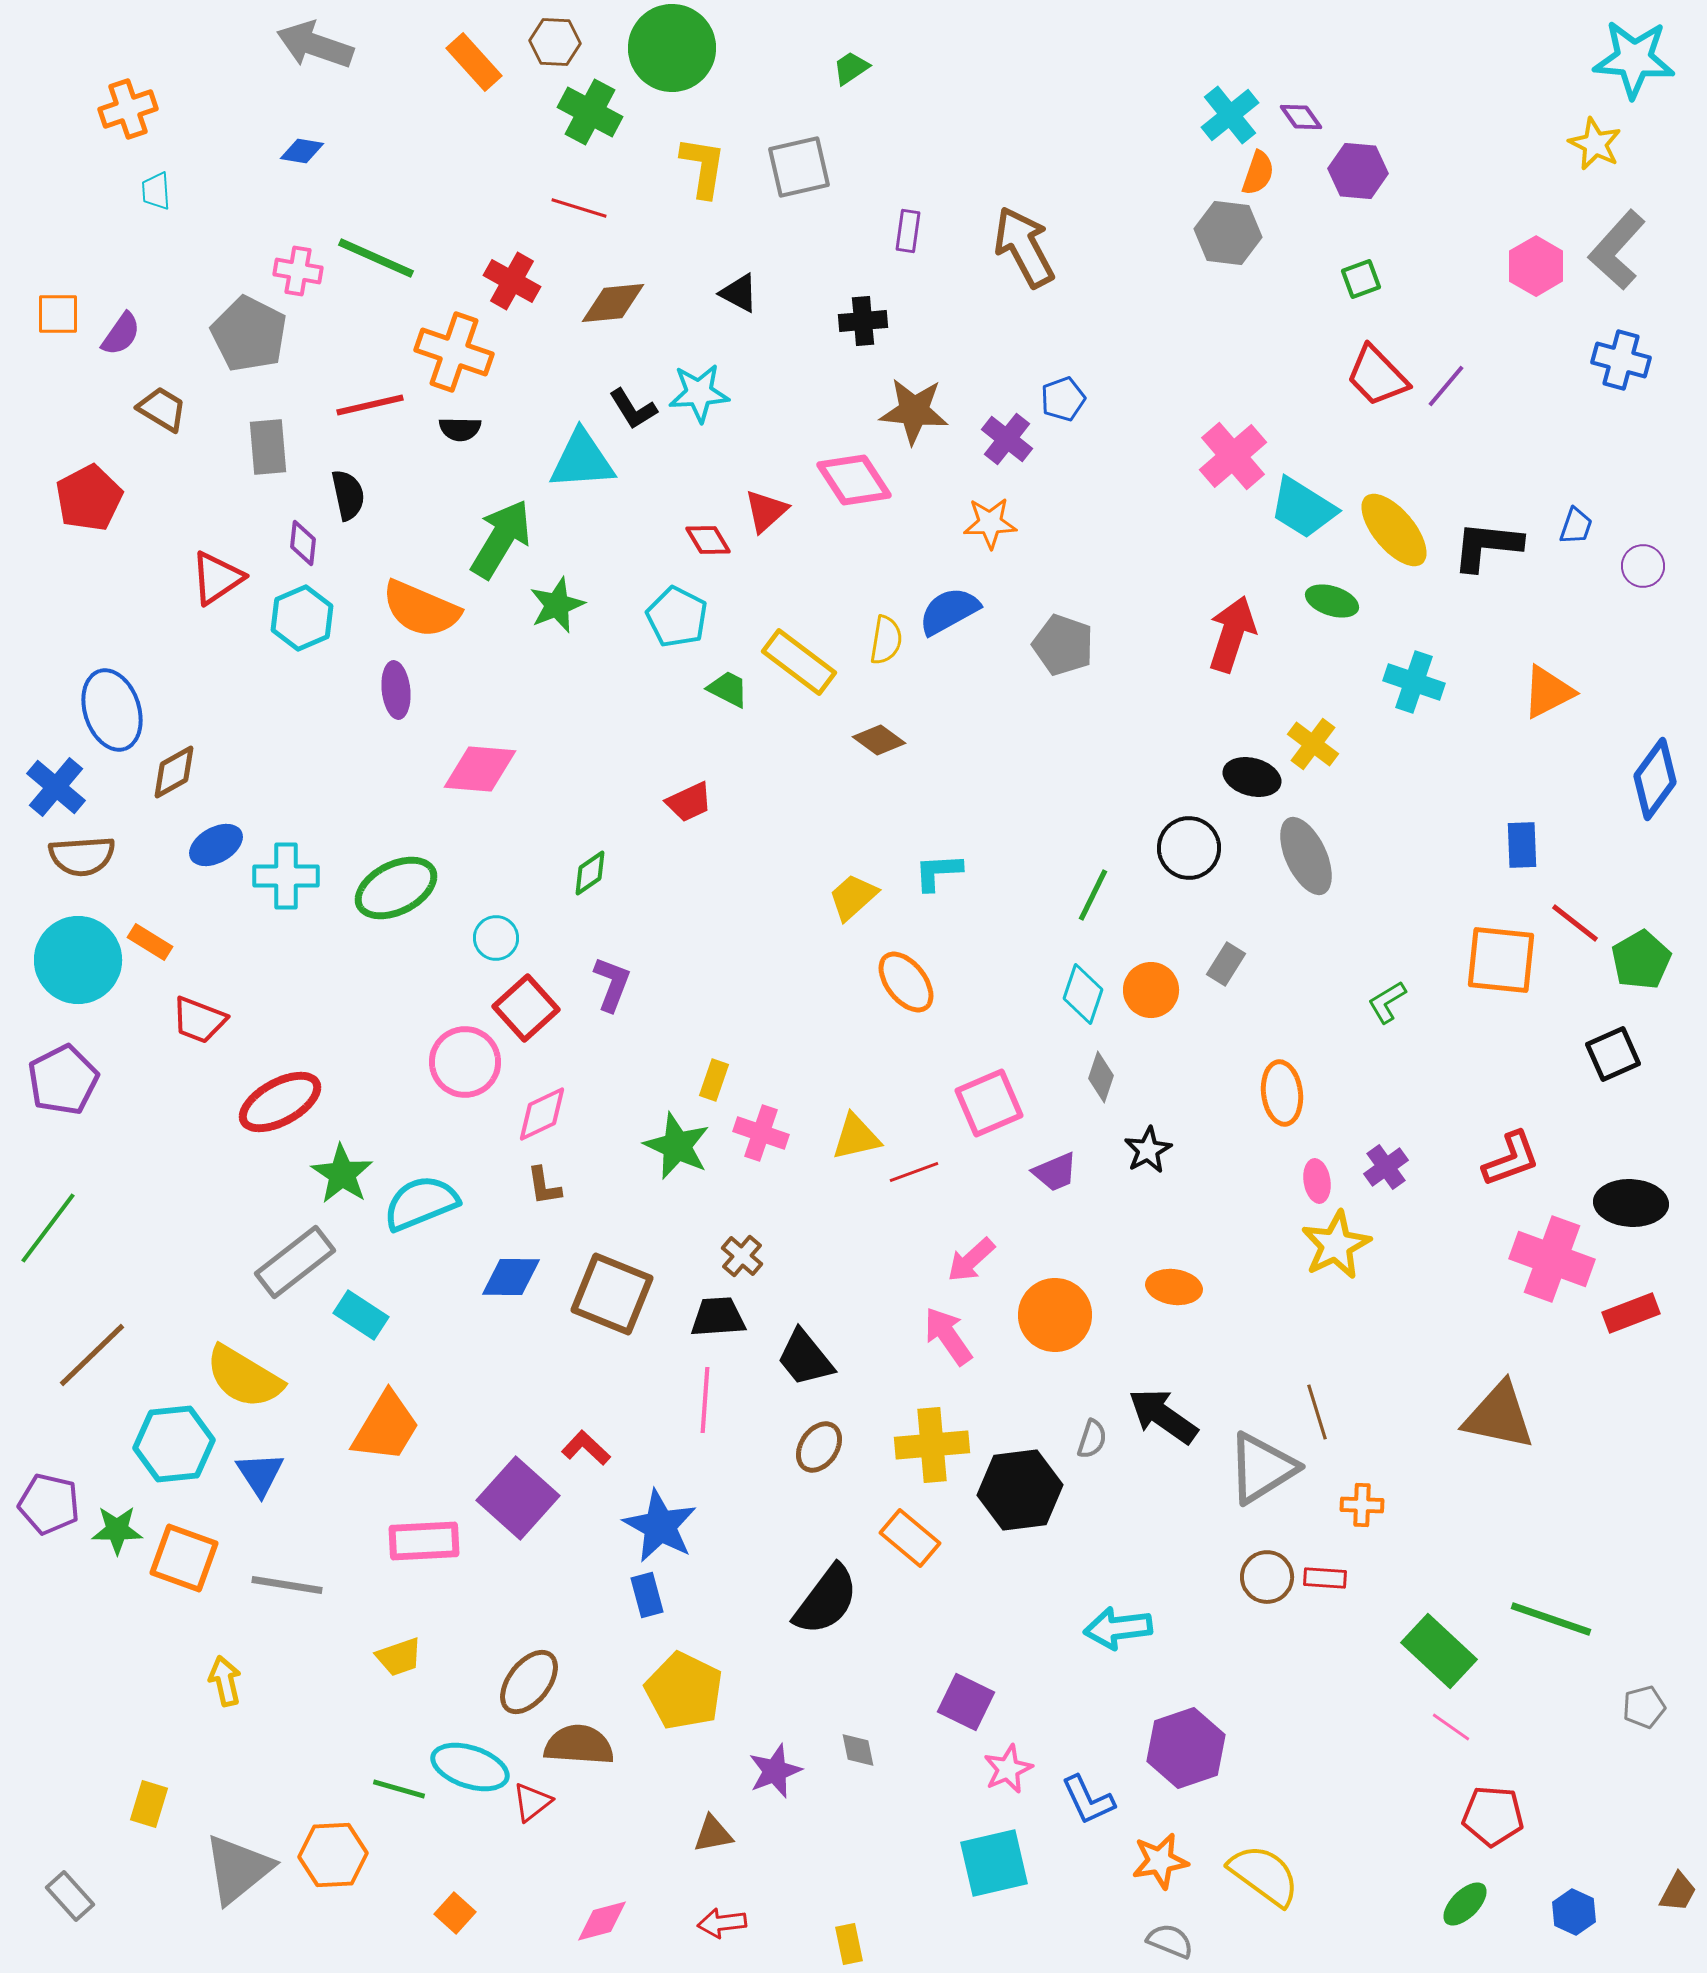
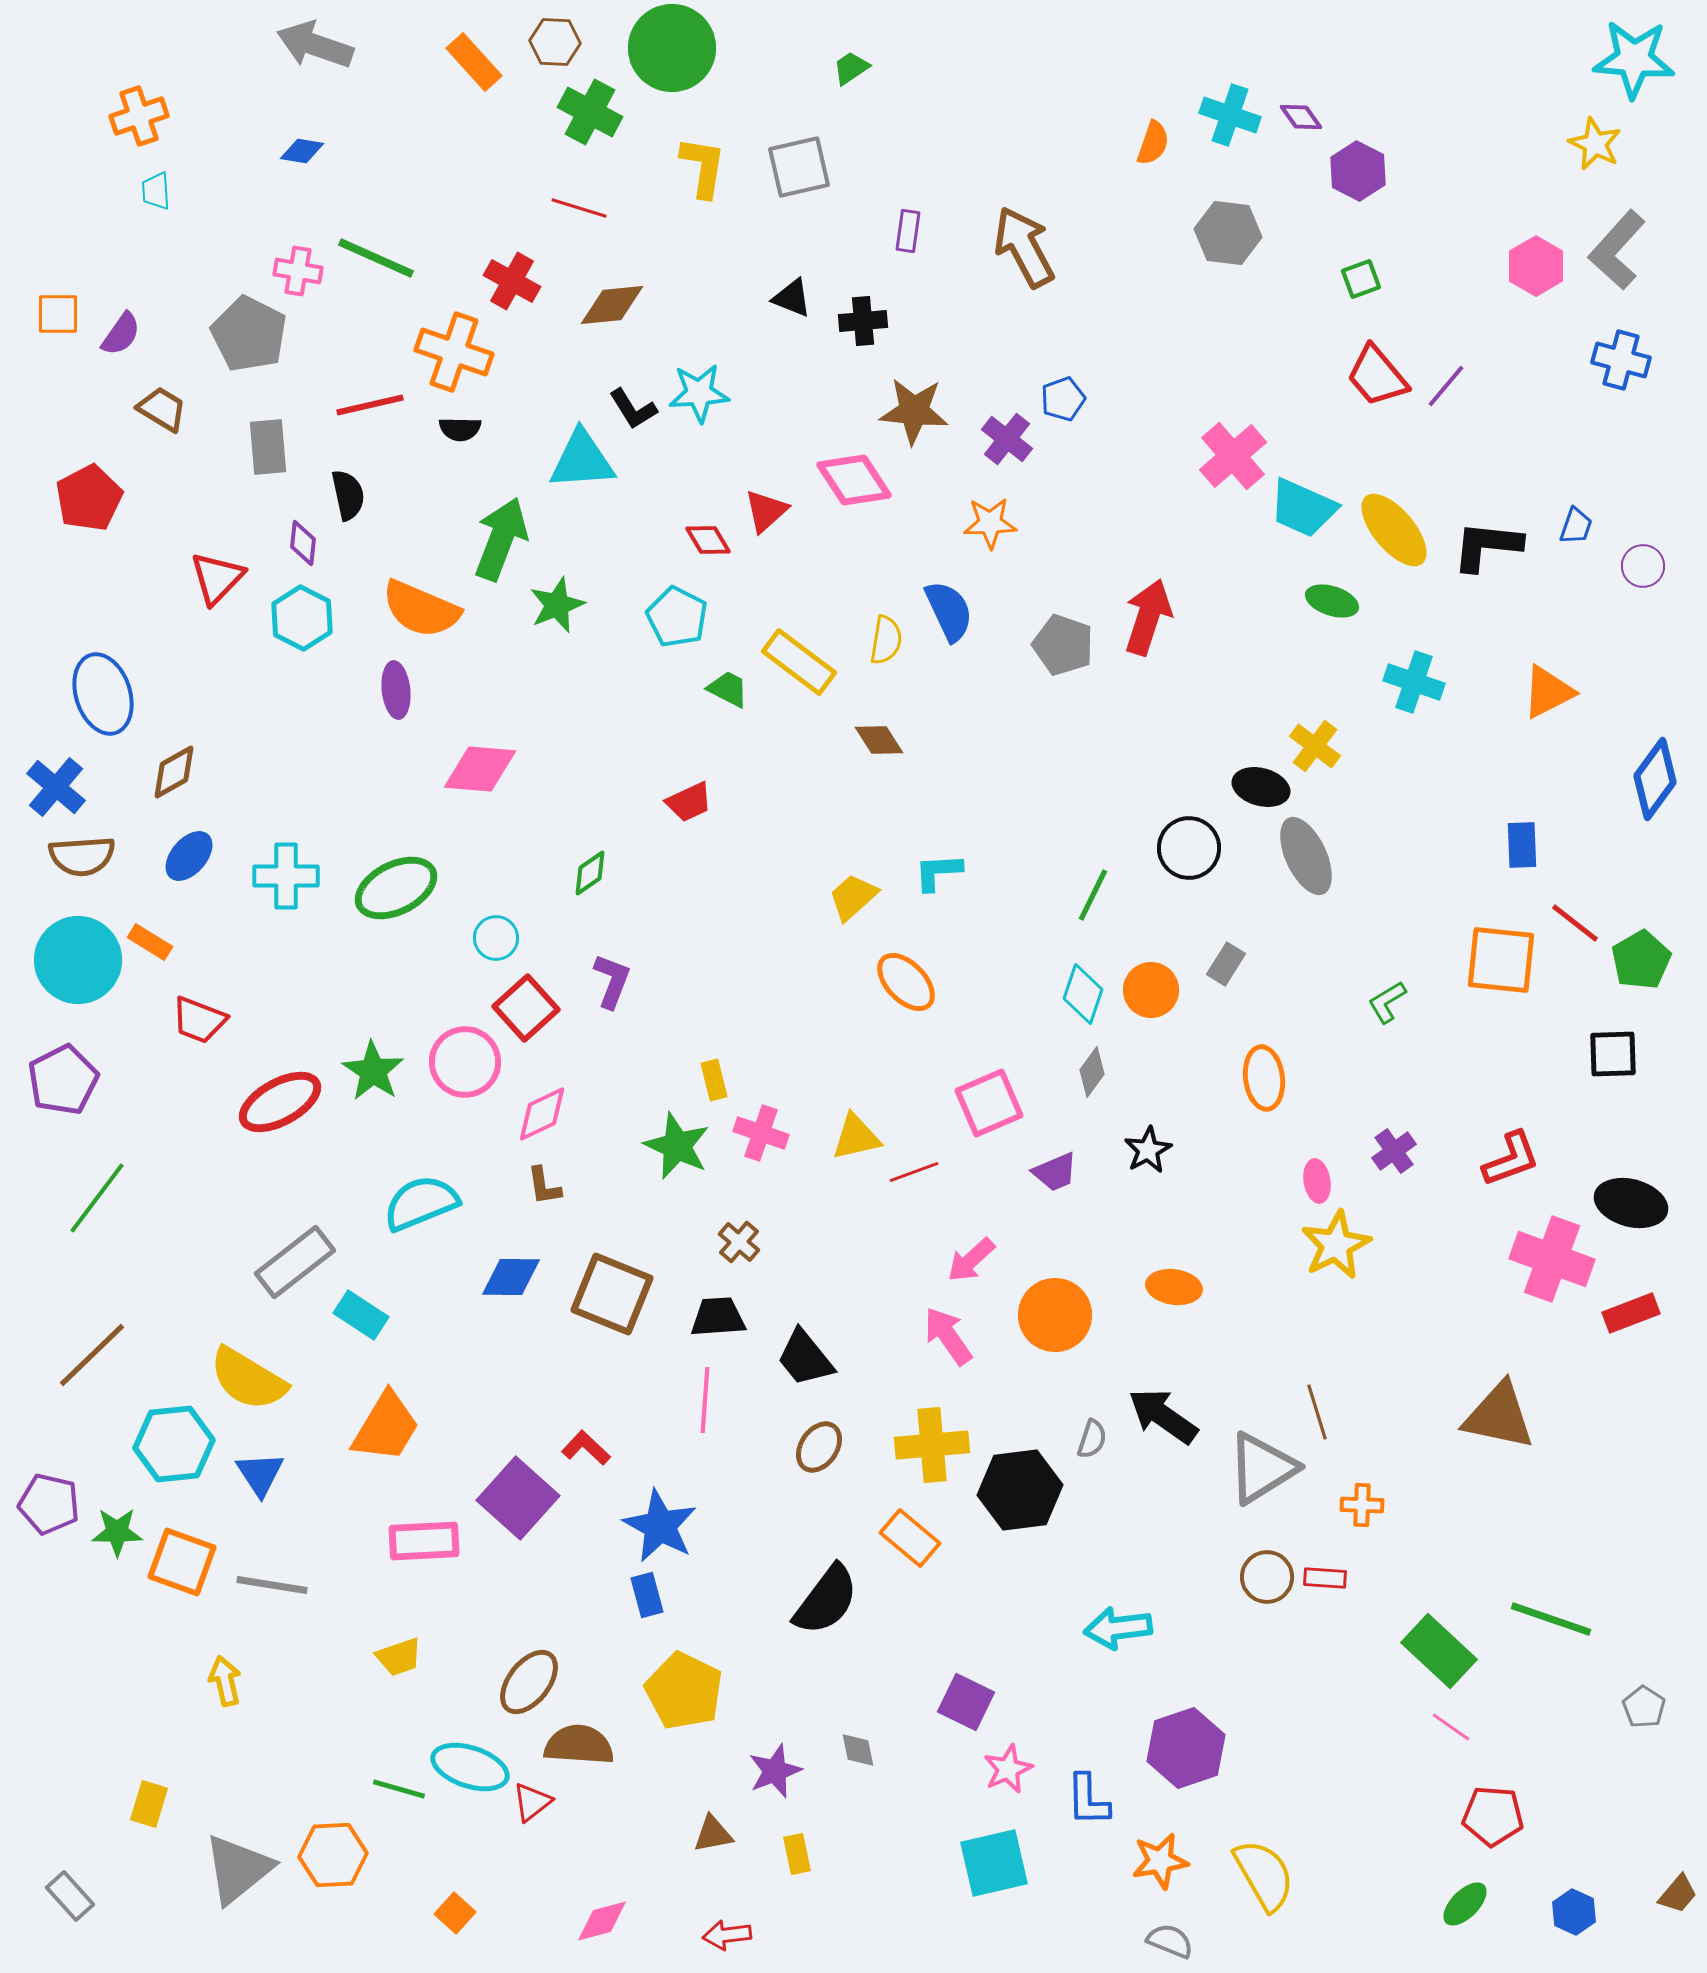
orange cross at (128, 109): moved 11 px right, 7 px down
cyan cross at (1230, 115): rotated 32 degrees counterclockwise
purple hexagon at (1358, 171): rotated 22 degrees clockwise
orange semicircle at (1258, 173): moved 105 px left, 30 px up
black triangle at (739, 293): moved 53 px right, 5 px down; rotated 6 degrees counterclockwise
brown diamond at (613, 303): moved 1 px left, 2 px down
red trapezoid at (1377, 376): rotated 4 degrees clockwise
cyan trapezoid at (1303, 508): rotated 8 degrees counterclockwise
green arrow at (501, 539): rotated 10 degrees counterclockwise
red triangle at (217, 578): rotated 12 degrees counterclockwise
blue semicircle at (949, 611): rotated 94 degrees clockwise
cyan hexagon at (302, 618): rotated 10 degrees counterclockwise
red arrow at (1232, 634): moved 84 px left, 17 px up
blue ellipse at (112, 710): moved 9 px left, 16 px up
brown diamond at (879, 740): rotated 21 degrees clockwise
yellow cross at (1313, 744): moved 2 px right, 2 px down
black ellipse at (1252, 777): moved 9 px right, 10 px down
blue ellipse at (216, 845): moved 27 px left, 11 px down; rotated 20 degrees counterclockwise
orange ellipse at (906, 982): rotated 6 degrees counterclockwise
purple L-shape at (612, 984): moved 3 px up
black square at (1613, 1054): rotated 22 degrees clockwise
gray diamond at (1101, 1077): moved 9 px left, 5 px up; rotated 18 degrees clockwise
yellow rectangle at (714, 1080): rotated 33 degrees counterclockwise
orange ellipse at (1282, 1093): moved 18 px left, 15 px up
purple cross at (1386, 1167): moved 8 px right, 16 px up
green star at (342, 1174): moved 31 px right, 103 px up
black ellipse at (1631, 1203): rotated 12 degrees clockwise
green line at (48, 1228): moved 49 px right, 30 px up
brown cross at (742, 1256): moved 3 px left, 14 px up
yellow semicircle at (244, 1377): moved 4 px right, 2 px down
green star at (117, 1530): moved 2 px down
orange square at (184, 1558): moved 2 px left, 4 px down
gray line at (287, 1585): moved 15 px left
gray pentagon at (1644, 1707): rotated 24 degrees counterclockwise
blue L-shape at (1088, 1800): rotated 24 degrees clockwise
yellow semicircle at (1264, 1875): rotated 24 degrees clockwise
brown trapezoid at (1678, 1892): moved 2 px down; rotated 12 degrees clockwise
red arrow at (722, 1923): moved 5 px right, 12 px down
yellow rectangle at (849, 1944): moved 52 px left, 90 px up
